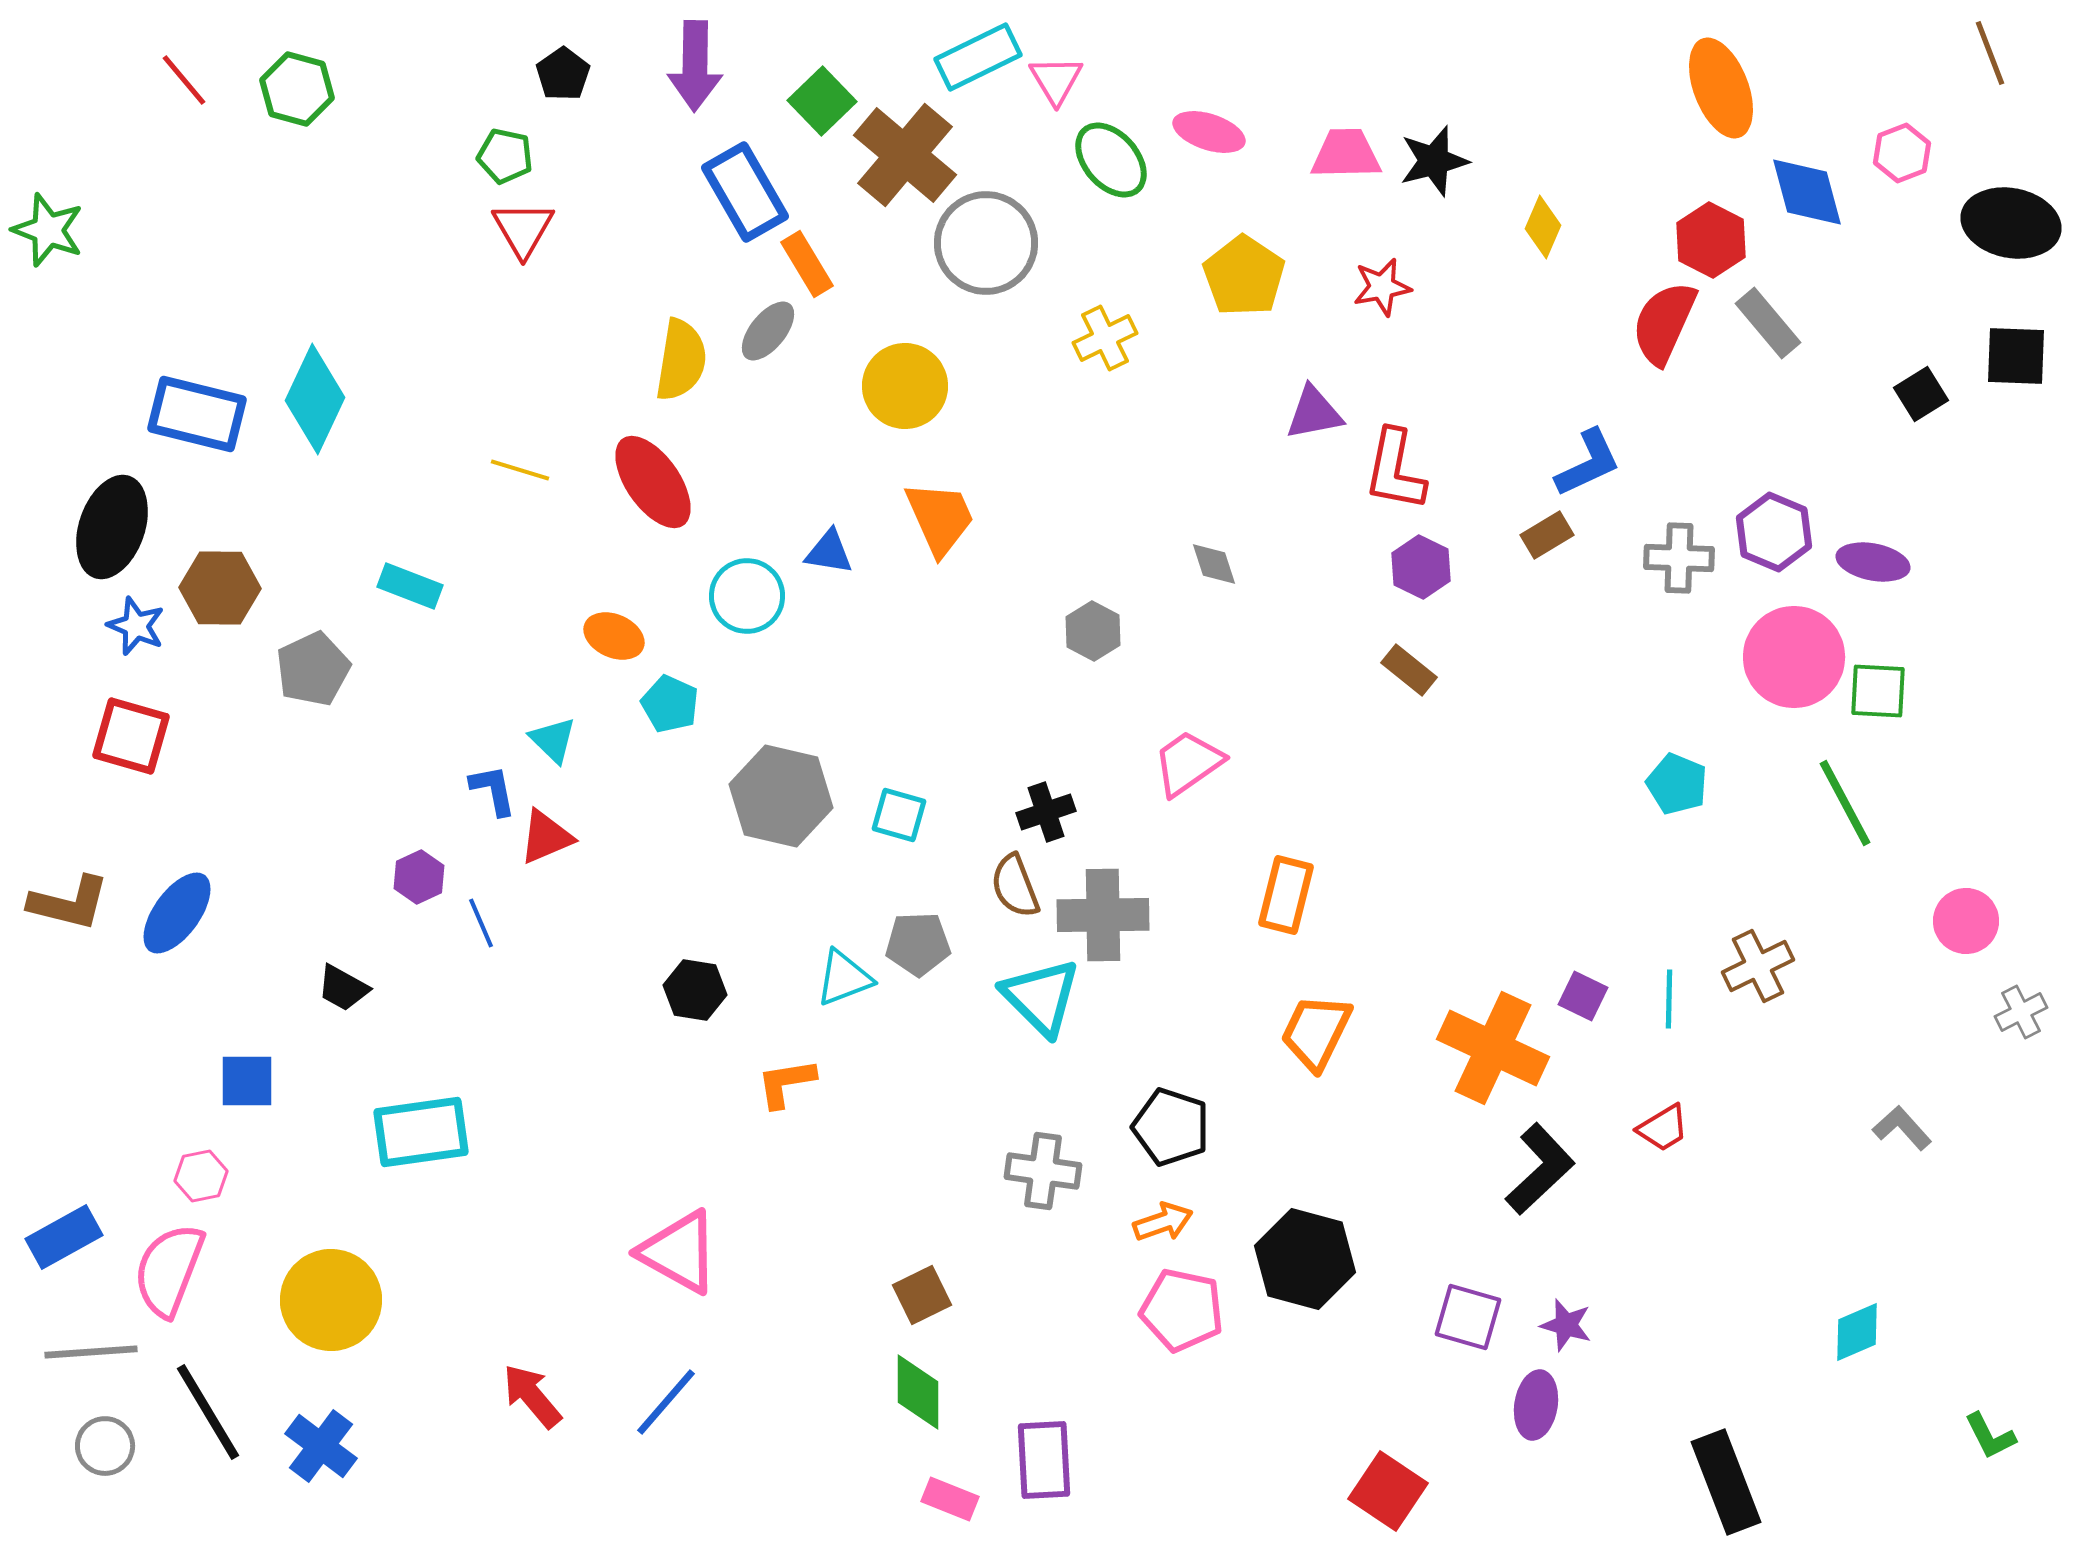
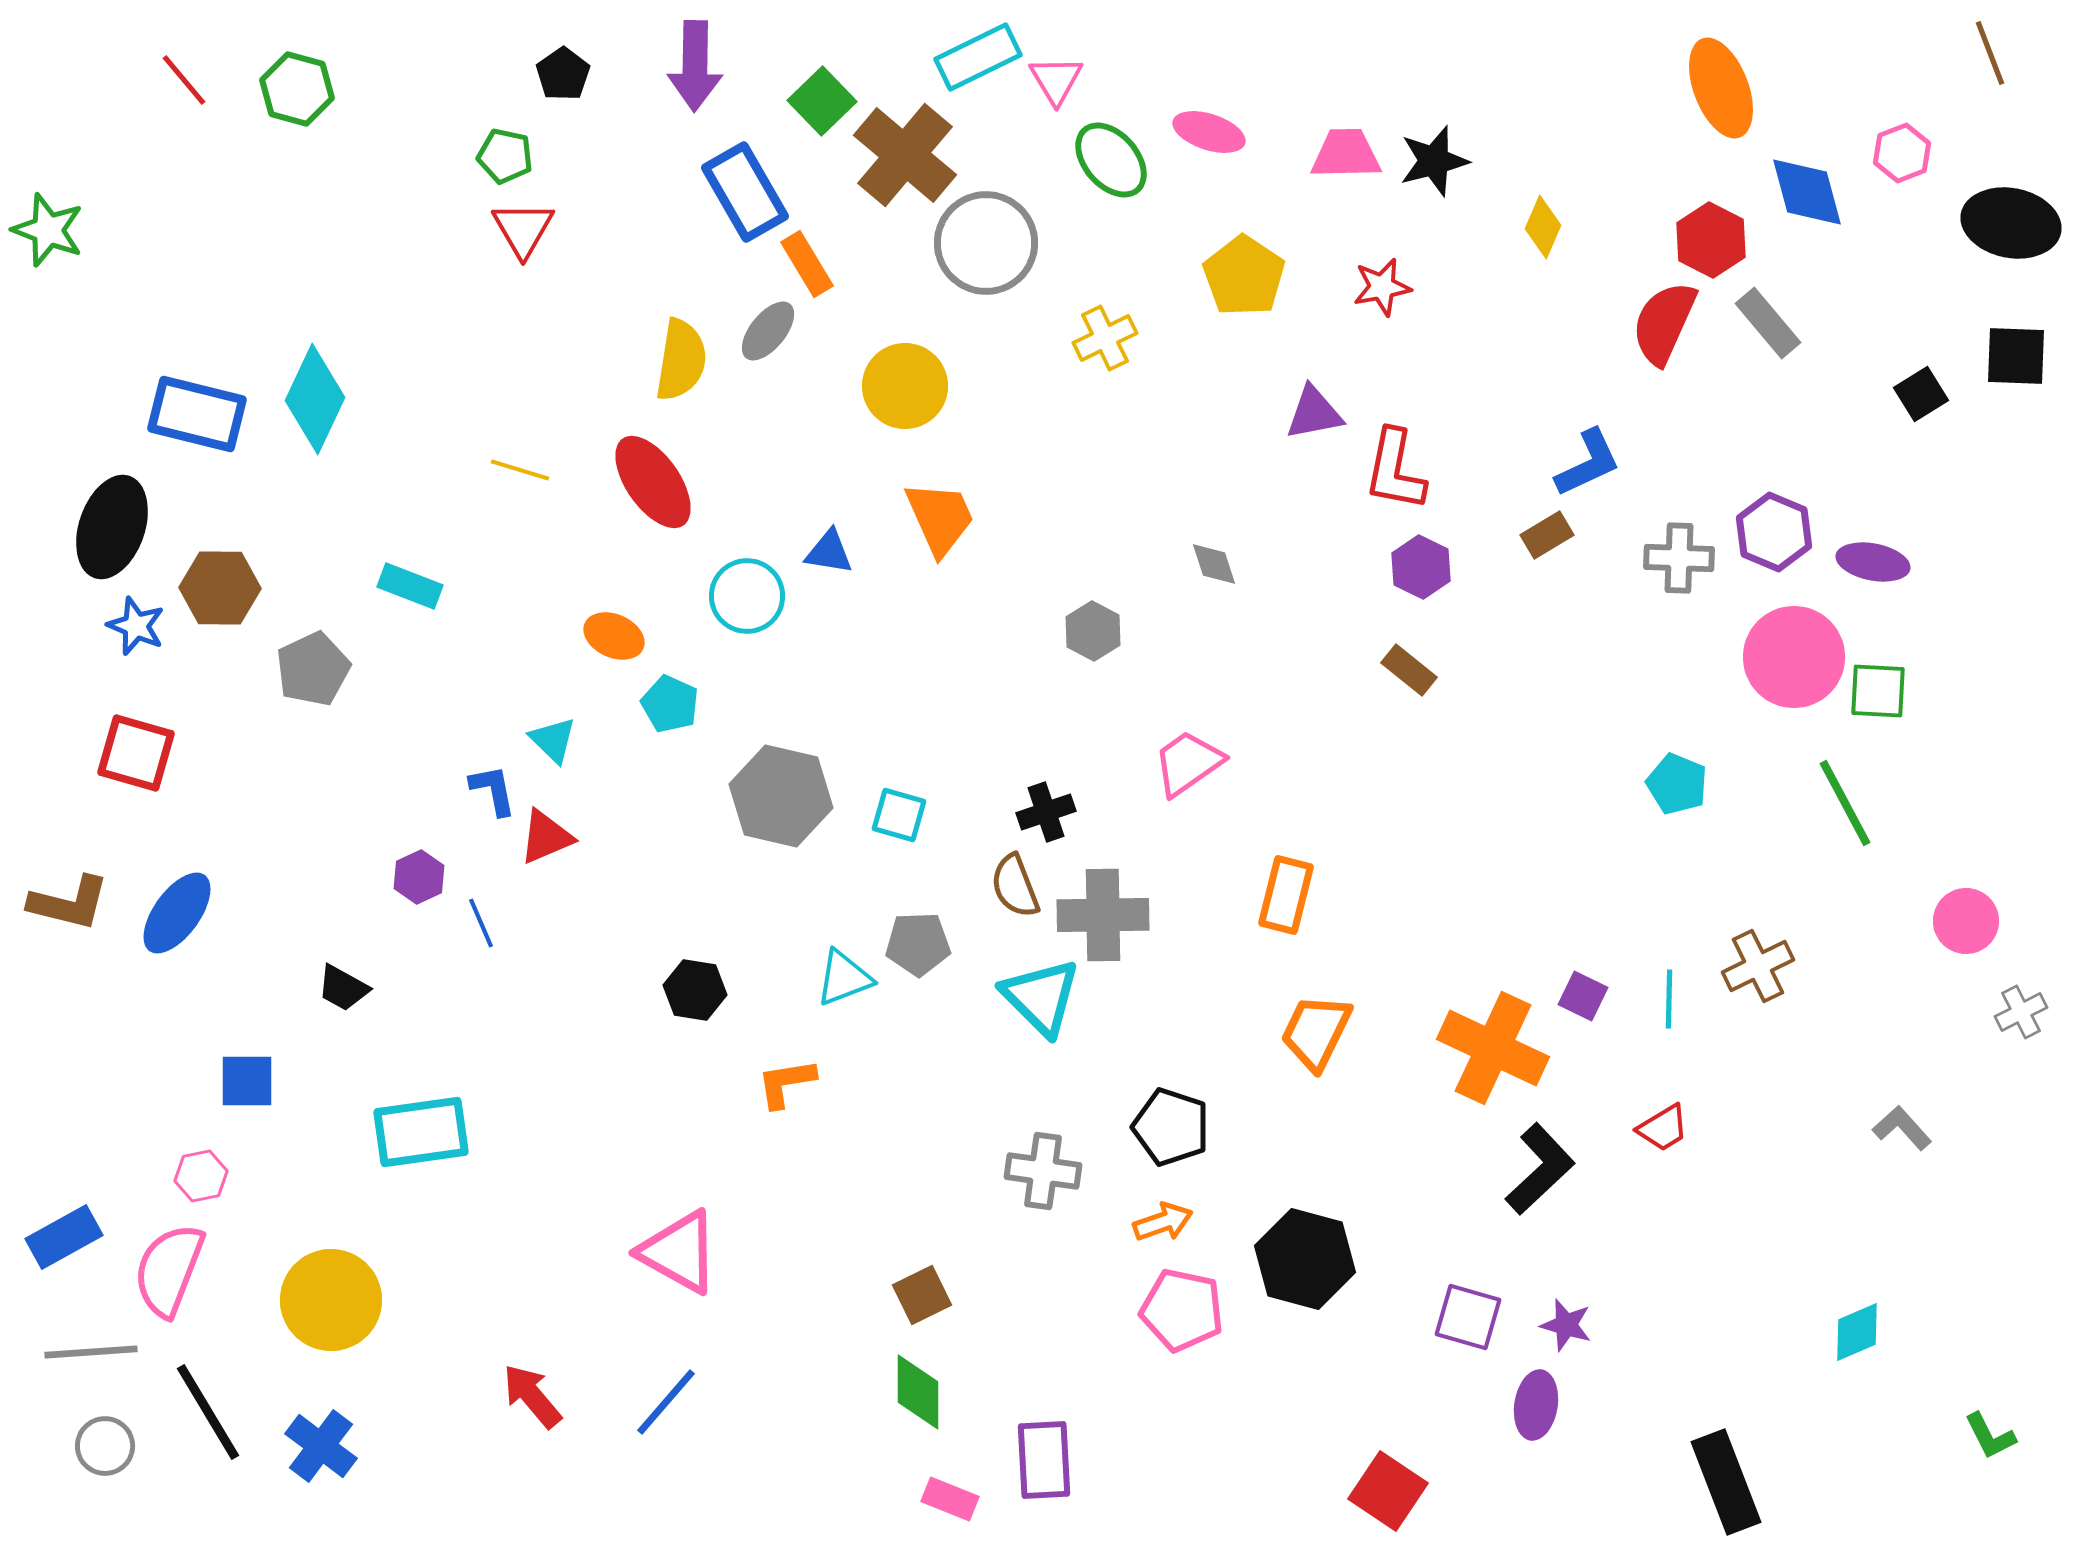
red square at (131, 736): moved 5 px right, 17 px down
